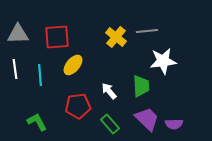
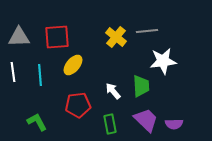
gray triangle: moved 1 px right, 3 px down
white line: moved 2 px left, 3 px down
white arrow: moved 4 px right
red pentagon: moved 1 px up
purple trapezoid: moved 1 px left, 1 px down
green rectangle: rotated 30 degrees clockwise
